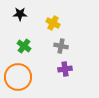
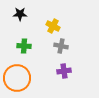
yellow cross: moved 3 px down
green cross: rotated 32 degrees counterclockwise
purple cross: moved 1 px left, 2 px down
orange circle: moved 1 px left, 1 px down
